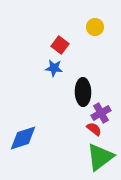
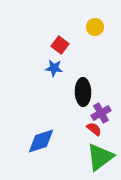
blue diamond: moved 18 px right, 3 px down
